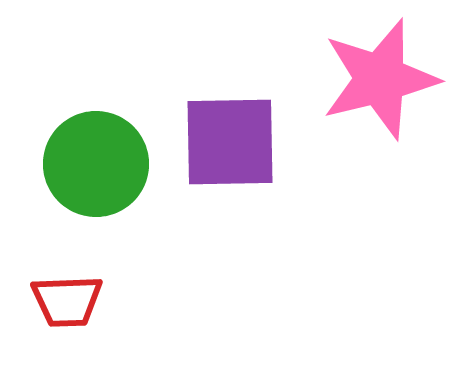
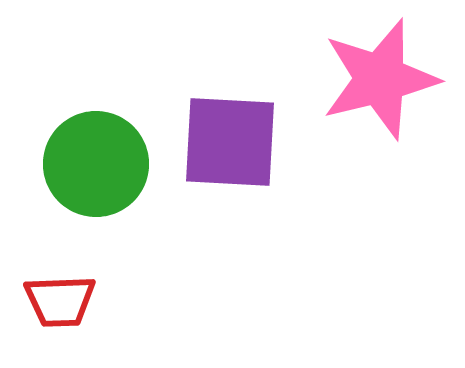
purple square: rotated 4 degrees clockwise
red trapezoid: moved 7 px left
